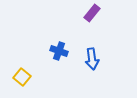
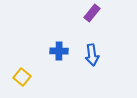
blue cross: rotated 18 degrees counterclockwise
blue arrow: moved 4 px up
